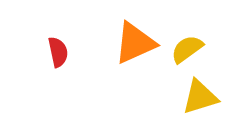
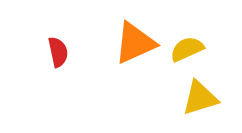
yellow semicircle: rotated 12 degrees clockwise
yellow triangle: moved 1 px down
